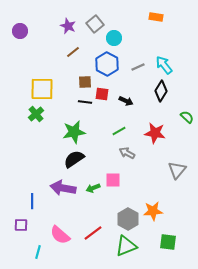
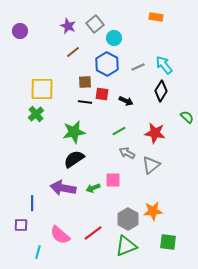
gray triangle: moved 26 px left, 5 px up; rotated 12 degrees clockwise
blue line: moved 2 px down
